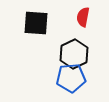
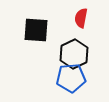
red semicircle: moved 2 px left, 1 px down
black square: moved 7 px down
